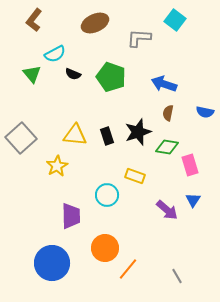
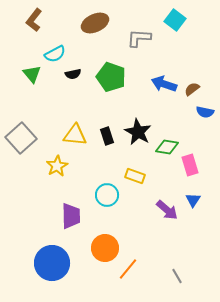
black semicircle: rotated 35 degrees counterclockwise
brown semicircle: moved 24 px right, 24 px up; rotated 42 degrees clockwise
black star: rotated 24 degrees counterclockwise
